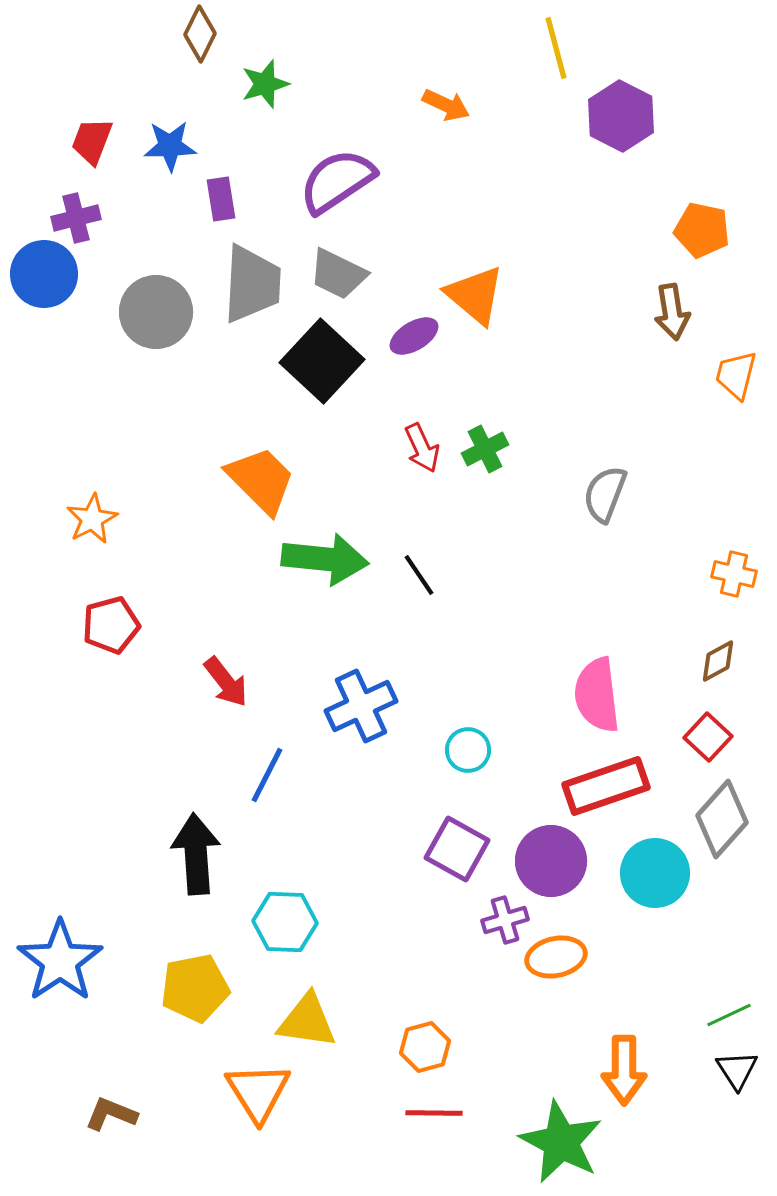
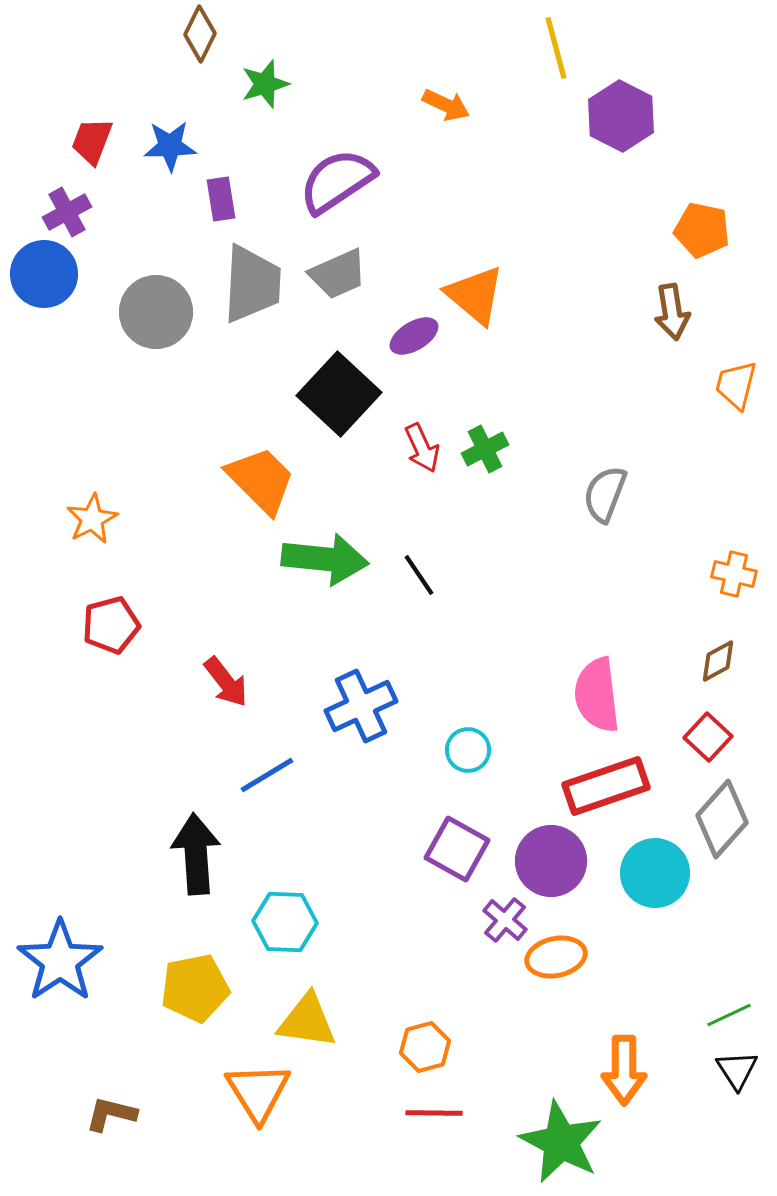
purple cross at (76, 218): moved 9 px left, 6 px up; rotated 15 degrees counterclockwise
gray trapezoid at (338, 274): rotated 50 degrees counterclockwise
black square at (322, 361): moved 17 px right, 33 px down
orange trapezoid at (736, 375): moved 10 px down
blue line at (267, 775): rotated 32 degrees clockwise
purple cross at (505, 920): rotated 33 degrees counterclockwise
brown L-shape at (111, 1114): rotated 8 degrees counterclockwise
